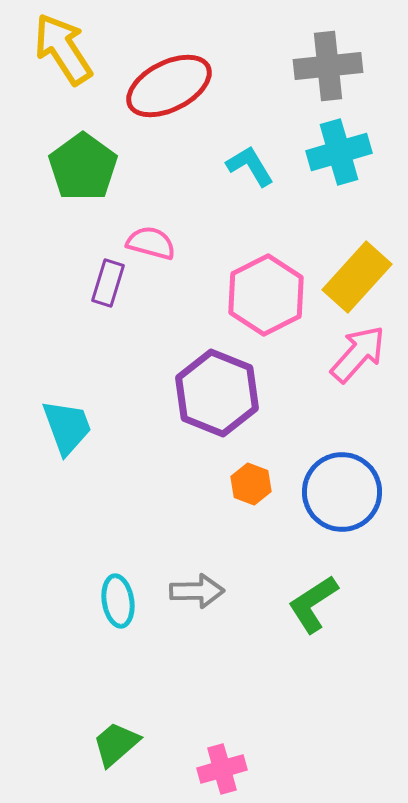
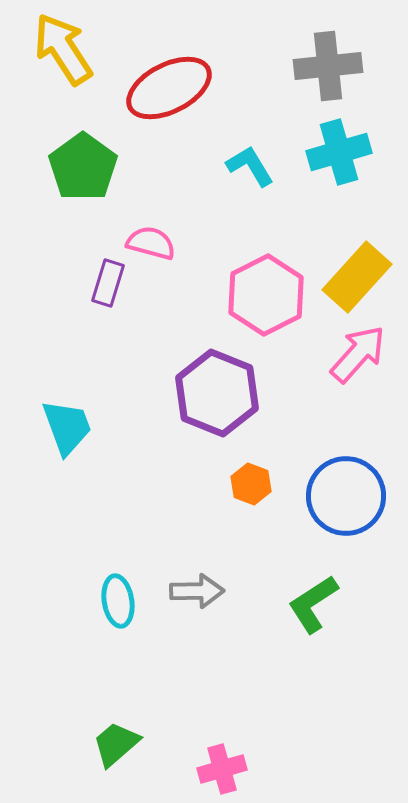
red ellipse: moved 2 px down
blue circle: moved 4 px right, 4 px down
